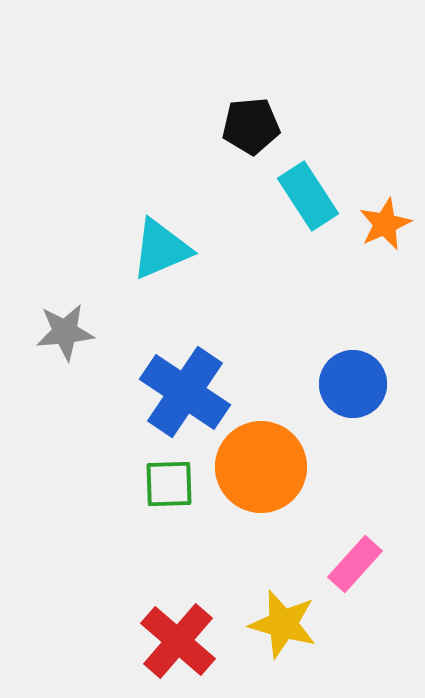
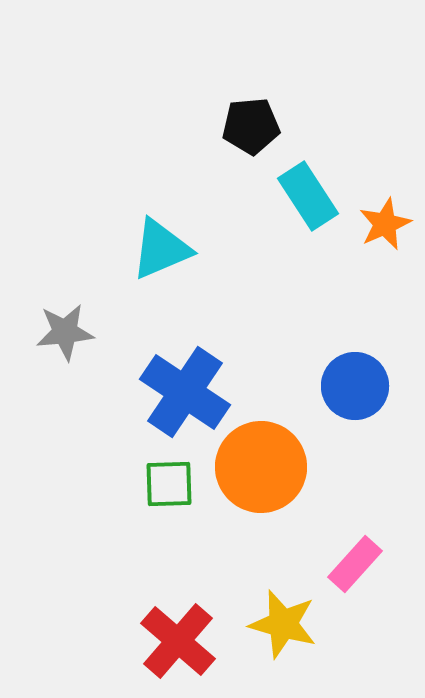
blue circle: moved 2 px right, 2 px down
